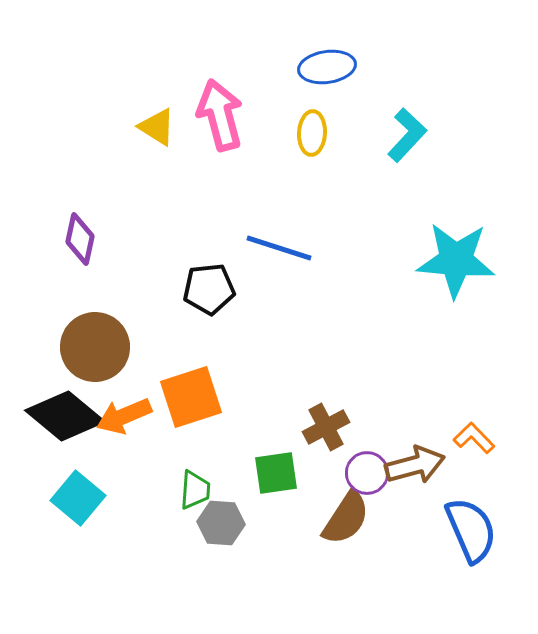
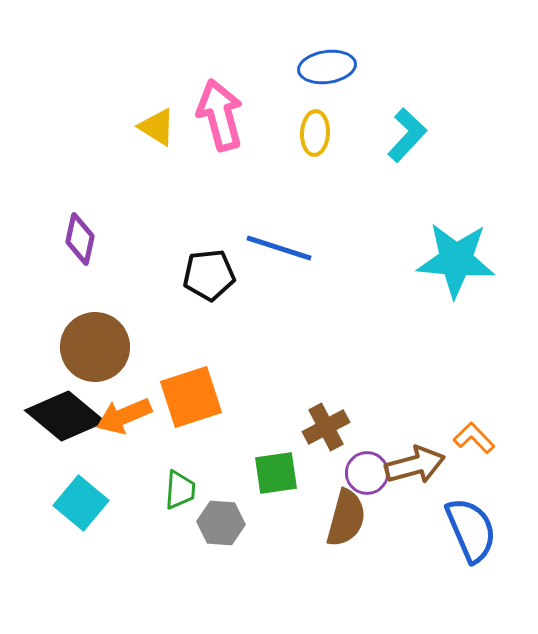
yellow ellipse: moved 3 px right
black pentagon: moved 14 px up
green trapezoid: moved 15 px left
cyan square: moved 3 px right, 5 px down
brown semicircle: rotated 18 degrees counterclockwise
